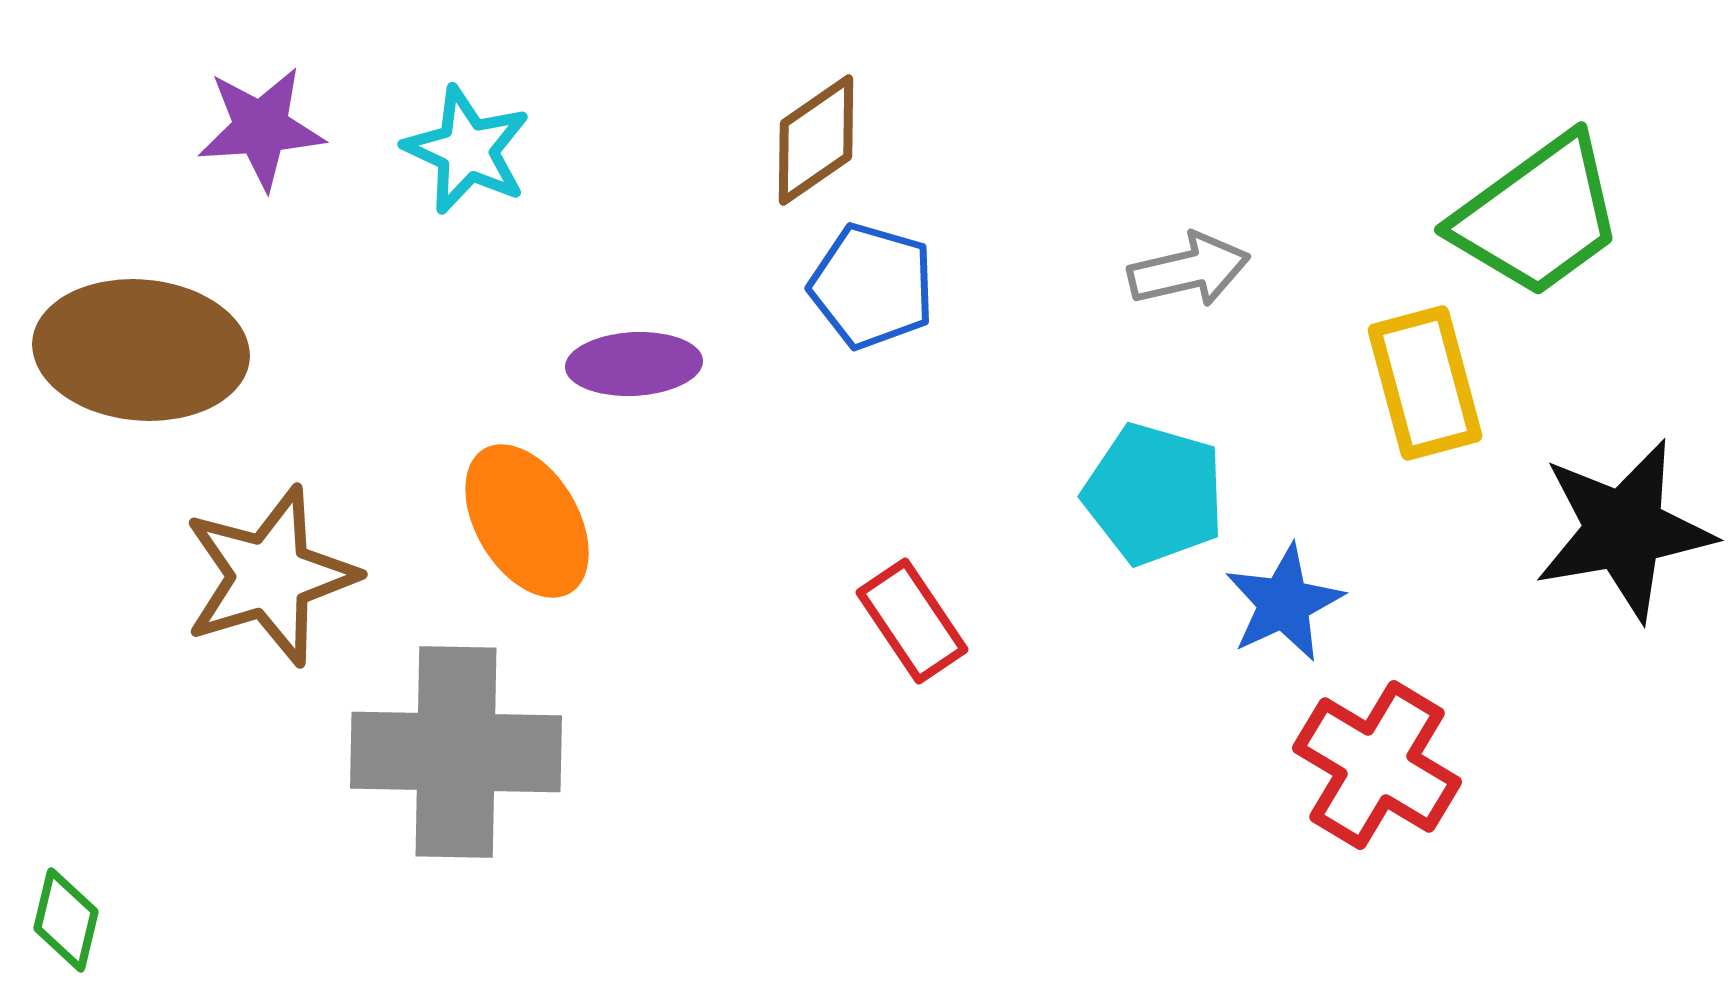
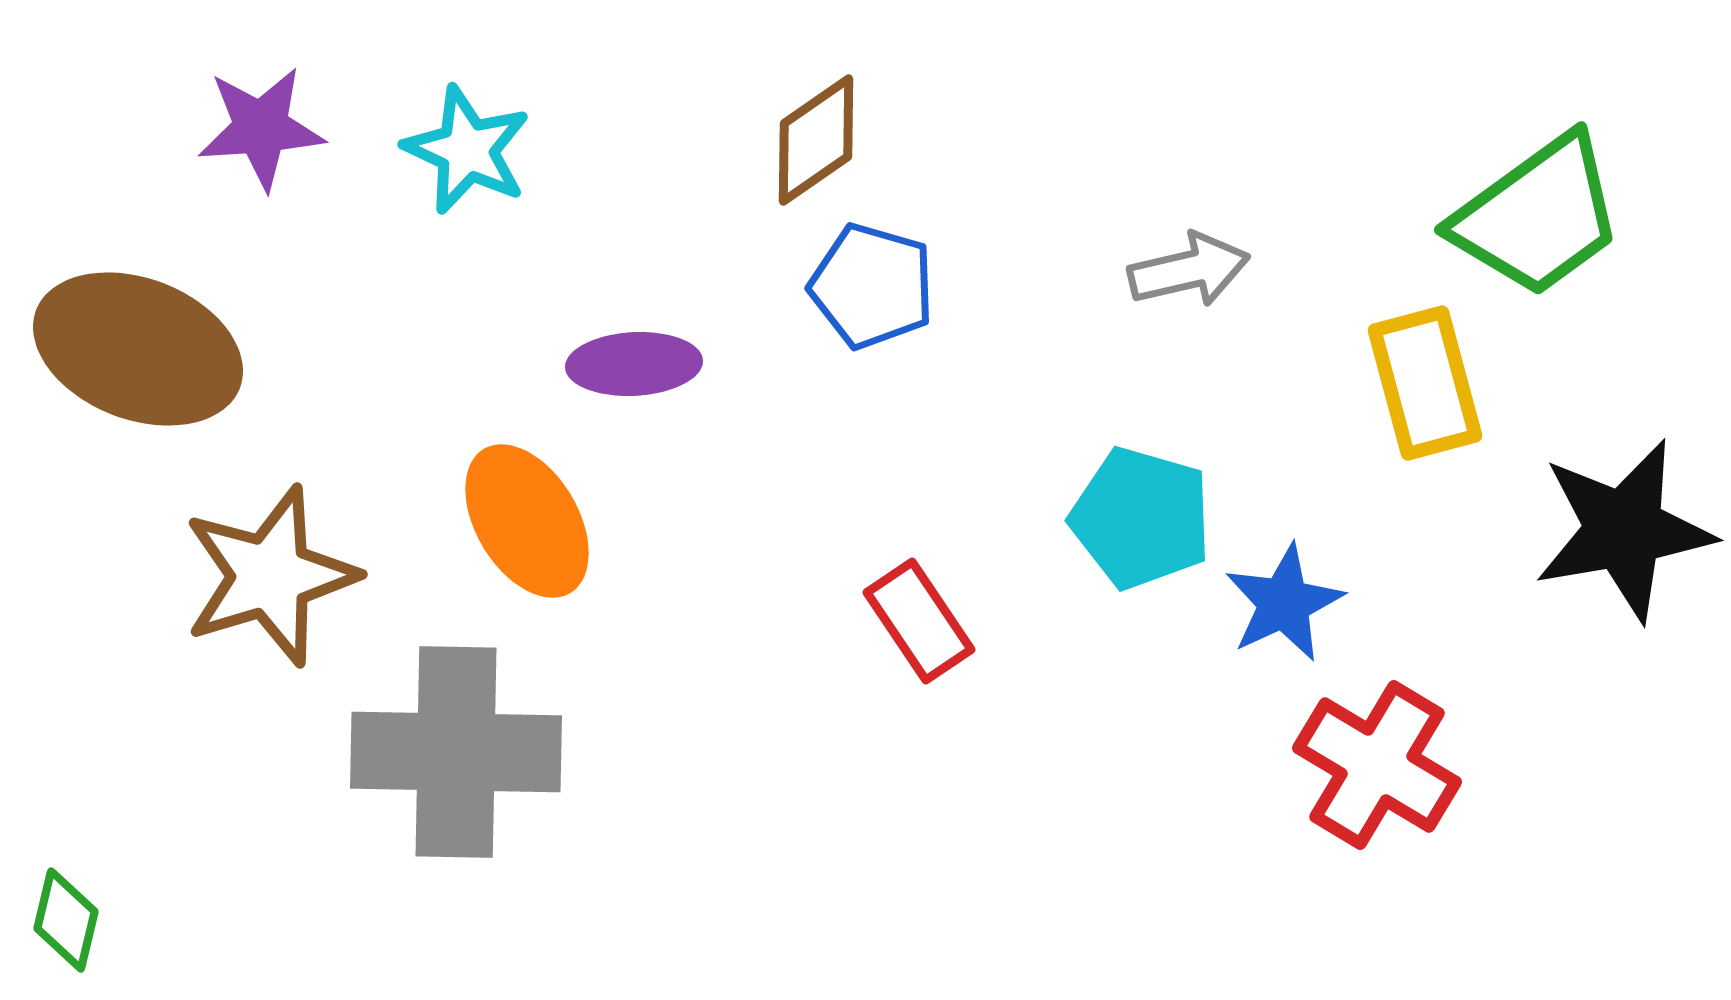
brown ellipse: moved 3 px left, 1 px up; rotated 16 degrees clockwise
cyan pentagon: moved 13 px left, 24 px down
red rectangle: moved 7 px right
